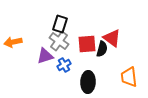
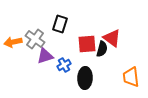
gray cross: moved 24 px left, 2 px up
orange trapezoid: moved 2 px right
black ellipse: moved 3 px left, 4 px up
